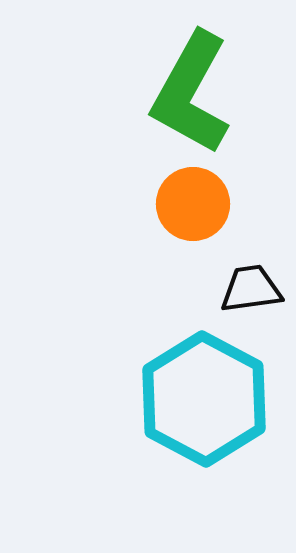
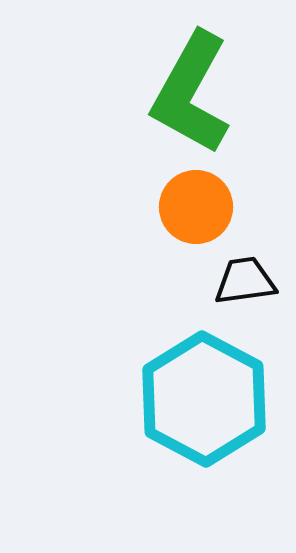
orange circle: moved 3 px right, 3 px down
black trapezoid: moved 6 px left, 8 px up
